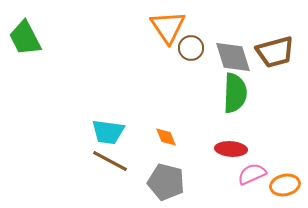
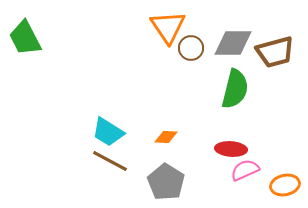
gray diamond: moved 14 px up; rotated 72 degrees counterclockwise
green semicircle: moved 4 px up; rotated 12 degrees clockwise
cyan trapezoid: rotated 24 degrees clockwise
orange diamond: rotated 65 degrees counterclockwise
pink semicircle: moved 7 px left, 4 px up
gray pentagon: rotated 18 degrees clockwise
